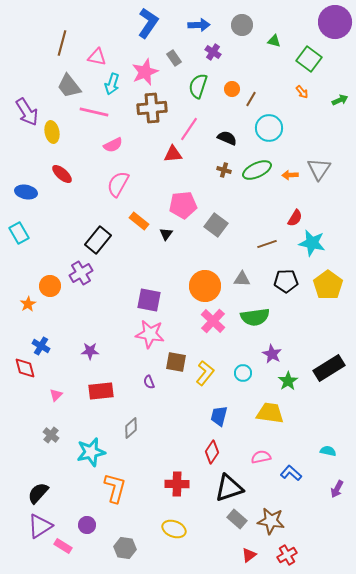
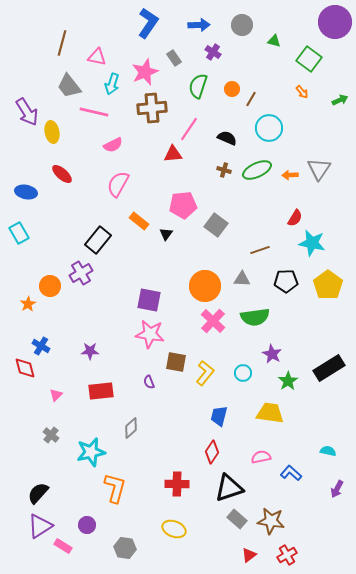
brown line at (267, 244): moved 7 px left, 6 px down
